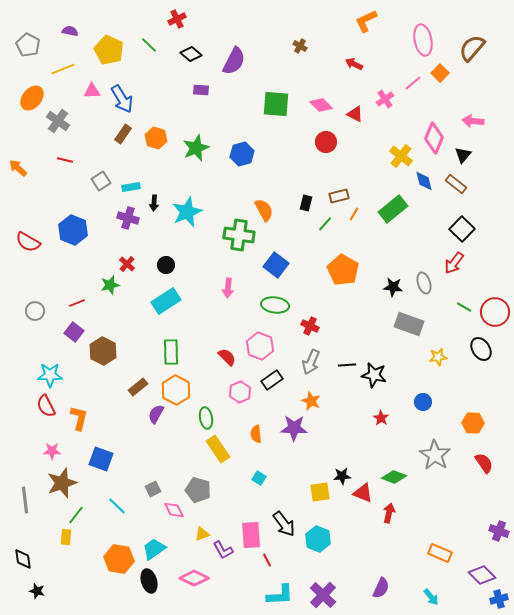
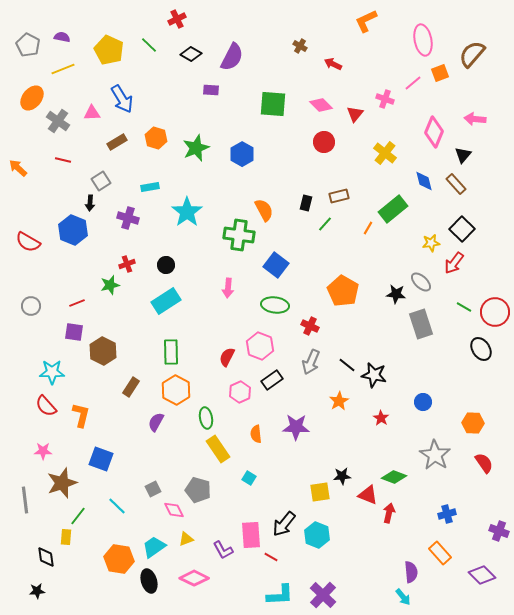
purple semicircle at (70, 31): moved 8 px left, 6 px down
brown semicircle at (472, 48): moved 6 px down
black diamond at (191, 54): rotated 10 degrees counterclockwise
purple semicircle at (234, 61): moved 2 px left, 4 px up
red arrow at (354, 64): moved 21 px left
orange square at (440, 73): rotated 24 degrees clockwise
purple rectangle at (201, 90): moved 10 px right
pink triangle at (92, 91): moved 22 px down
pink cross at (385, 99): rotated 36 degrees counterclockwise
green square at (276, 104): moved 3 px left
red triangle at (355, 114): rotated 42 degrees clockwise
pink arrow at (473, 121): moved 2 px right, 2 px up
brown rectangle at (123, 134): moved 6 px left, 8 px down; rotated 24 degrees clockwise
pink diamond at (434, 138): moved 6 px up
red circle at (326, 142): moved 2 px left
blue hexagon at (242, 154): rotated 15 degrees counterclockwise
yellow cross at (401, 156): moved 16 px left, 3 px up
red line at (65, 160): moved 2 px left
brown rectangle at (456, 184): rotated 10 degrees clockwise
cyan rectangle at (131, 187): moved 19 px right
black arrow at (154, 203): moved 64 px left
cyan star at (187, 212): rotated 12 degrees counterclockwise
orange line at (354, 214): moved 14 px right, 14 px down
red cross at (127, 264): rotated 28 degrees clockwise
orange pentagon at (343, 270): moved 21 px down
gray ellipse at (424, 283): moved 3 px left, 1 px up; rotated 30 degrees counterclockwise
black star at (393, 287): moved 3 px right, 7 px down
gray circle at (35, 311): moved 4 px left, 5 px up
gray rectangle at (409, 324): moved 12 px right; rotated 52 degrees clockwise
purple square at (74, 332): rotated 30 degrees counterclockwise
red semicircle at (227, 357): rotated 108 degrees counterclockwise
yellow star at (438, 357): moved 7 px left, 114 px up
black line at (347, 365): rotated 42 degrees clockwise
cyan star at (50, 375): moved 2 px right, 3 px up
brown rectangle at (138, 387): moved 7 px left; rotated 18 degrees counterclockwise
orange star at (311, 401): moved 28 px right; rotated 18 degrees clockwise
red semicircle at (46, 406): rotated 15 degrees counterclockwise
purple semicircle at (156, 414): moved 8 px down
orange L-shape at (79, 418): moved 2 px right, 3 px up
purple star at (294, 428): moved 2 px right, 1 px up
pink star at (52, 451): moved 9 px left
cyan square at (259, 478): moved 10 px left
red triangle at (363, 493): moved 5 px right, 2 px down
green line at (76, 515): moved 2 px right, 1 px down
black arrow at (284, 524): rotated 76 degrees clockwise
yellow triangle at (202, 534): moved 16 px left, 5 px down
cyan hexagon at (318, 539): moved 1 px left, 4 px up
cyan trapezoid at (154, 549): moved 2 px up
orange rectangle at (440, 553): rotated 25 degrees clockwise
black diamond at (23, 559): moved 23 px right, 2 px up
red line at (267, 560): moved 4 px right, 3 px up; rotated 32 degrees counterclockwise
purple semicircle at (381, 588): moved 30 px right, 16 px up; rotated 30 degrees counterclockwise
black star at (37, 591): rotated 21 degrees counterclockwise
cyan arrow at (431, 597): moved 28 px left
blue cross at (499, 599): moved 52 px left, 85 px up
